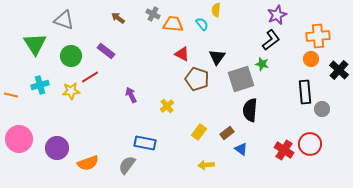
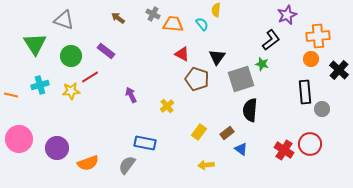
purple star: moved 10 px right
